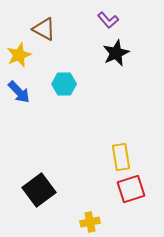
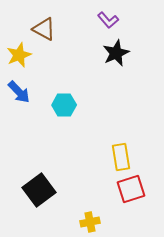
cyan hexagon: moved 21 px down
